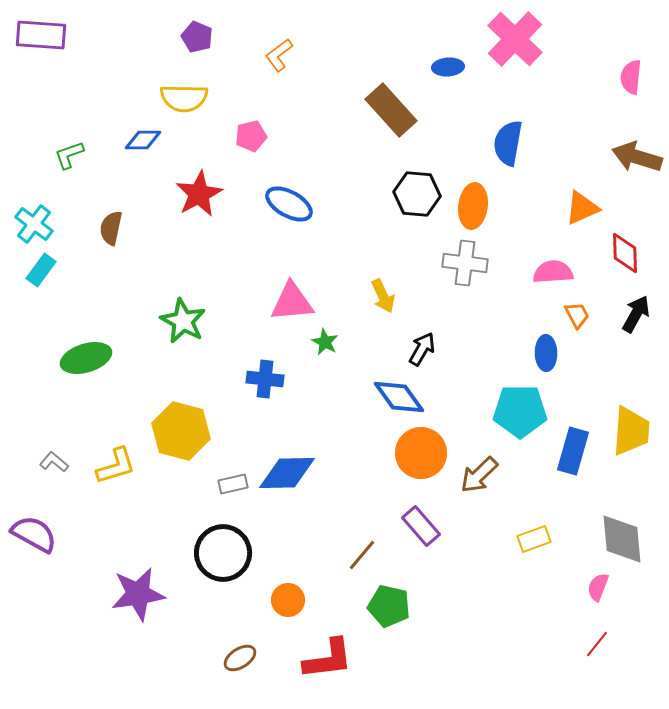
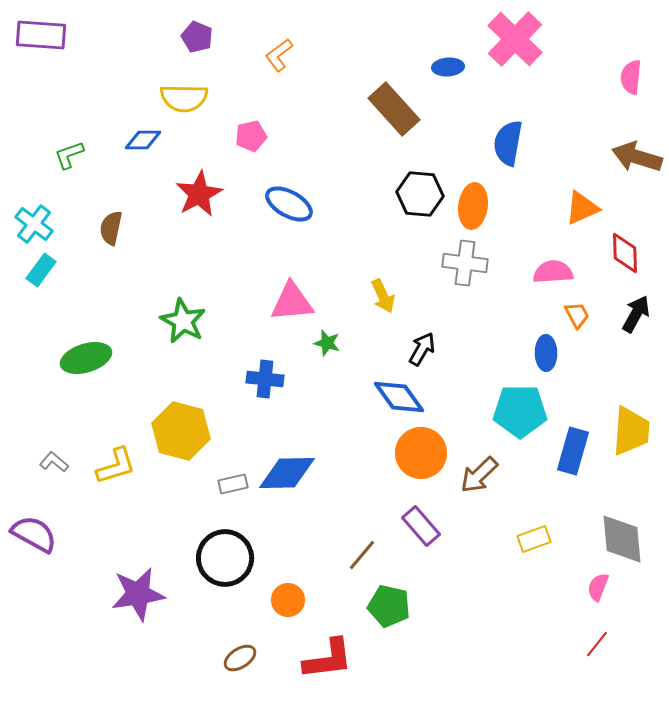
brown rectangle at (391, 110): moved 3 px right, 1 px up
black hexagon at (417, 194): moved 3 px right
green star at (325, 342): moved 2 px right, 1 px down; rotated 12 degrees counterclockwise
black circle at (223, 553): moved 2 px right, 5 px down
